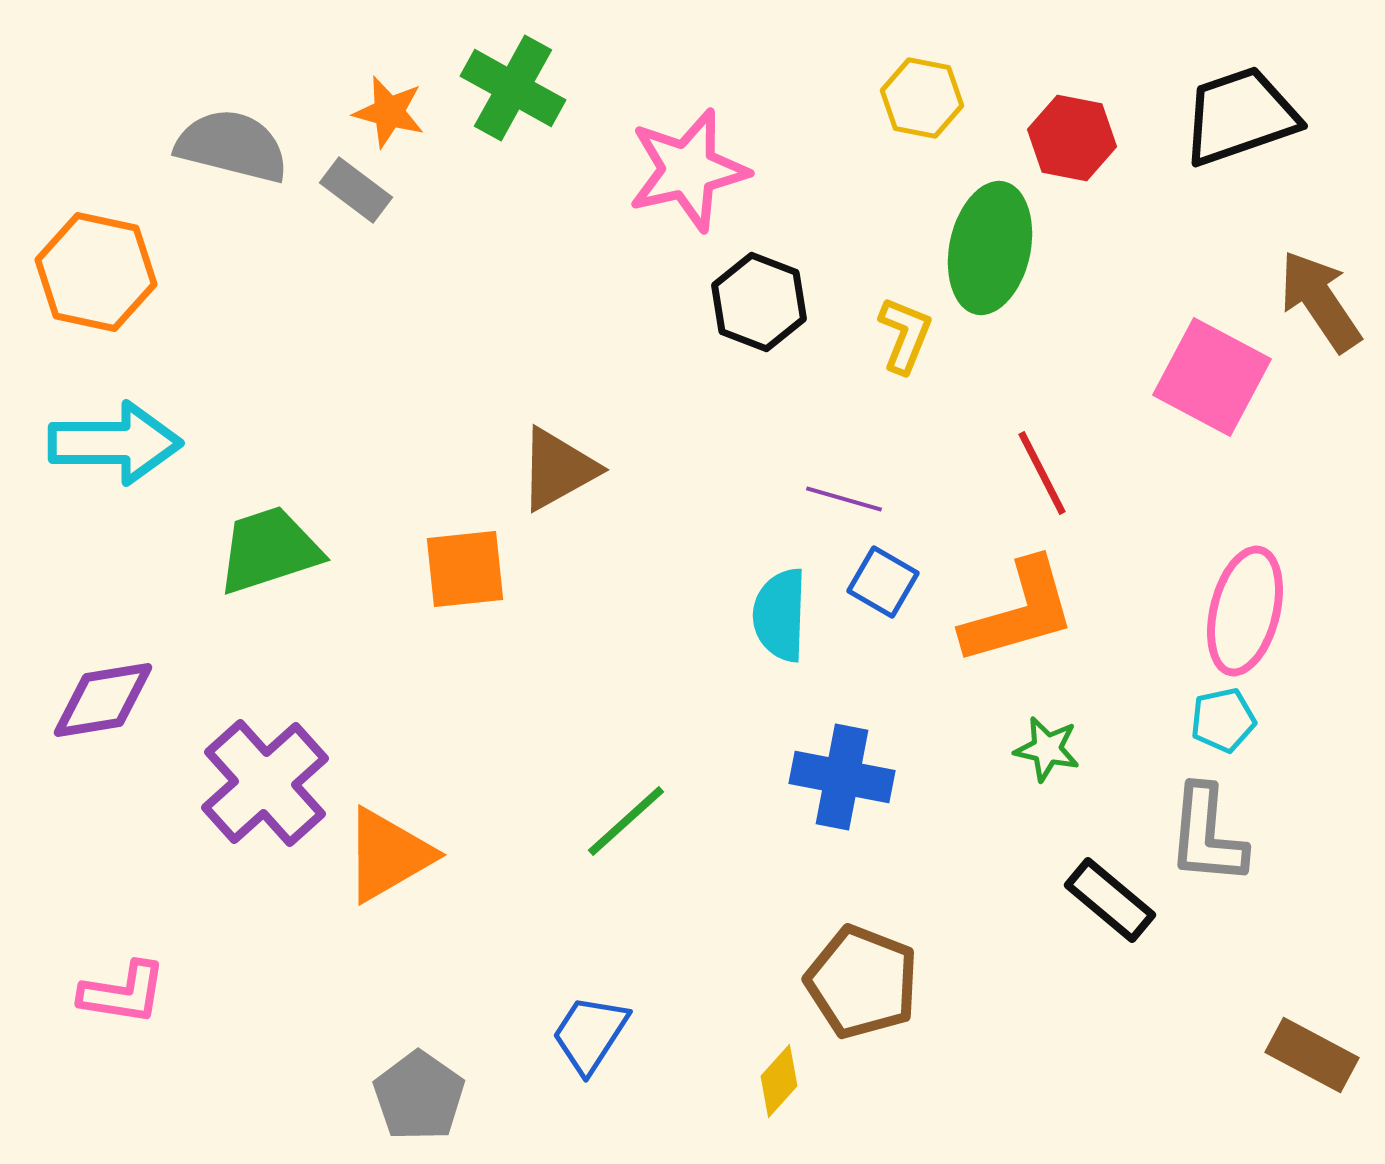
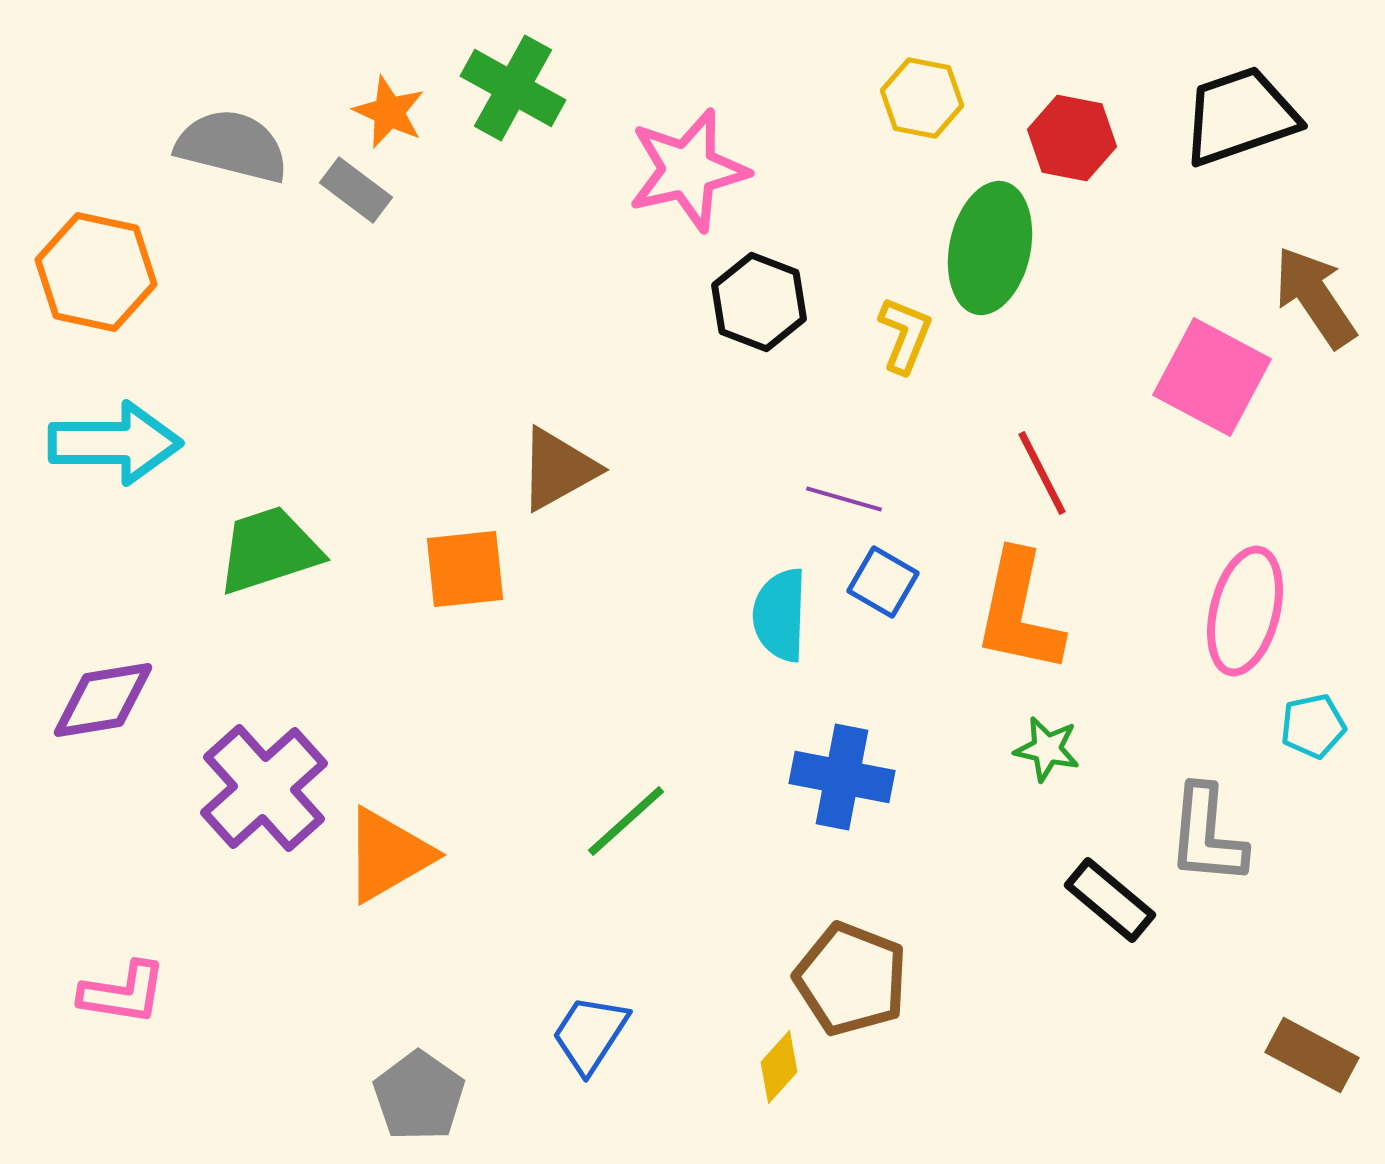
orange star: rotated 10 degrees clockwise
brown arrow: moved 5 px left, 4 px up
orange L-shape: rotated 118 degrees clockwise
cyan pentagon: moved 90 px right, 6 px down
purple cross: moved 1 px left, 5 px down
brown pentagon: moved 11 px left, 3 px up
yellow diamond: moved 14 px up
